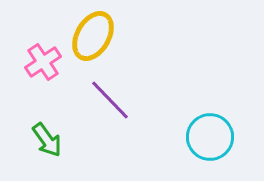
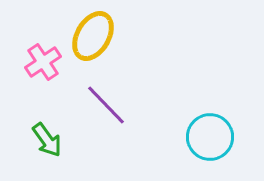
purple line: moved 4 px left, 5 px down
